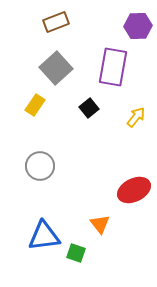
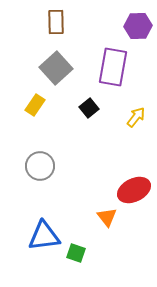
brown rectangle: rotated 70 degrees counterclockwise
orange triangle: moved 7 px right, 7 px up
